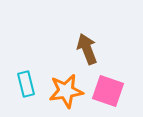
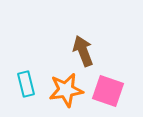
brown arrow: moved 4 px left, 2 px down
orange star: moved 1 px up
